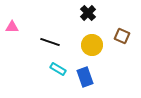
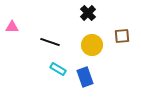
brown square: rotated 28 degrees counterclockwise
